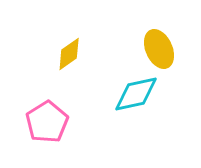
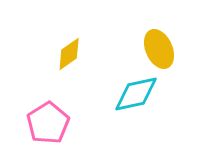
pink pentagon: moved 1 px right, 1 px down
